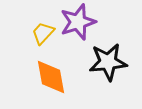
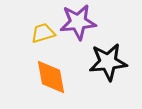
purple star: rotated 12 degrees clockwise
yellow trapezoid: rotated 30 degrees clockwise
